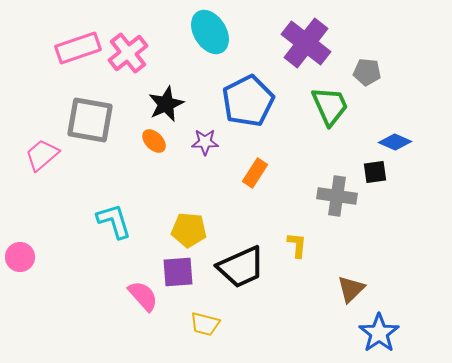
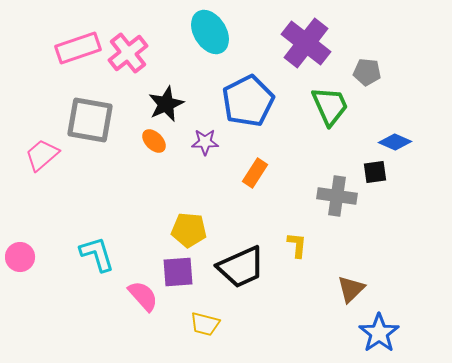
cyan L-shape: moved 17 px left, 33 px down
